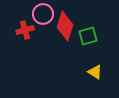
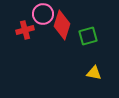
red diamond: moved 3 px left, 1 px up
yellow triangle: moved 1 px left, 1 px down; rotated 21 degrees counterclockwise
